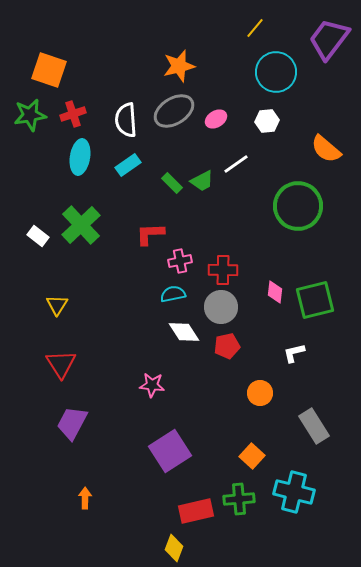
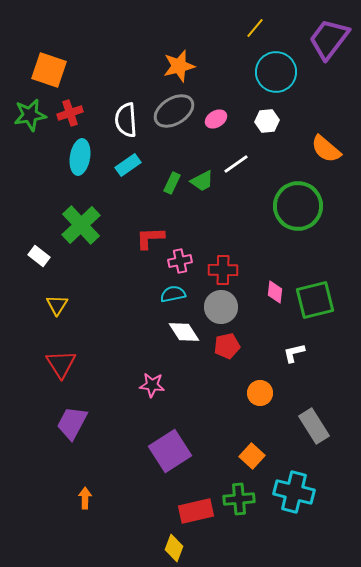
red cross at (73, 114): moved 3 px left, 1 px up
green rectangle at (172, 183): rotated 70 degrees clockwise
red L-shape at (150, 234): moved 4 px down
white rectangle at (38, 236): moved 1 px right, 20 px down
